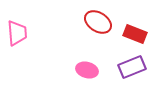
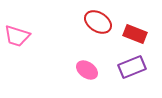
pink trapezoid: moved 3 px down; rotated 112 degrees clockwise
pink ellipse: rotated 20 degrees clockwise
